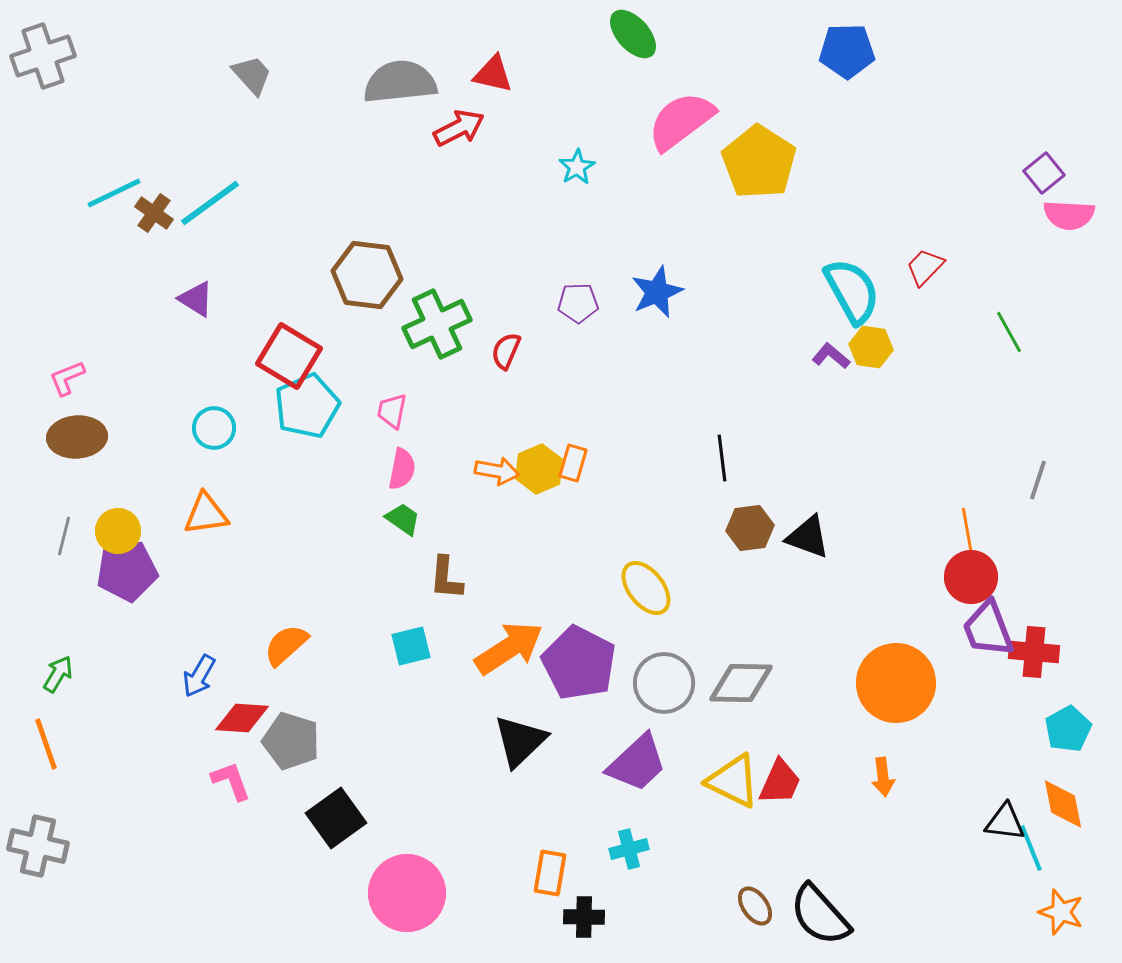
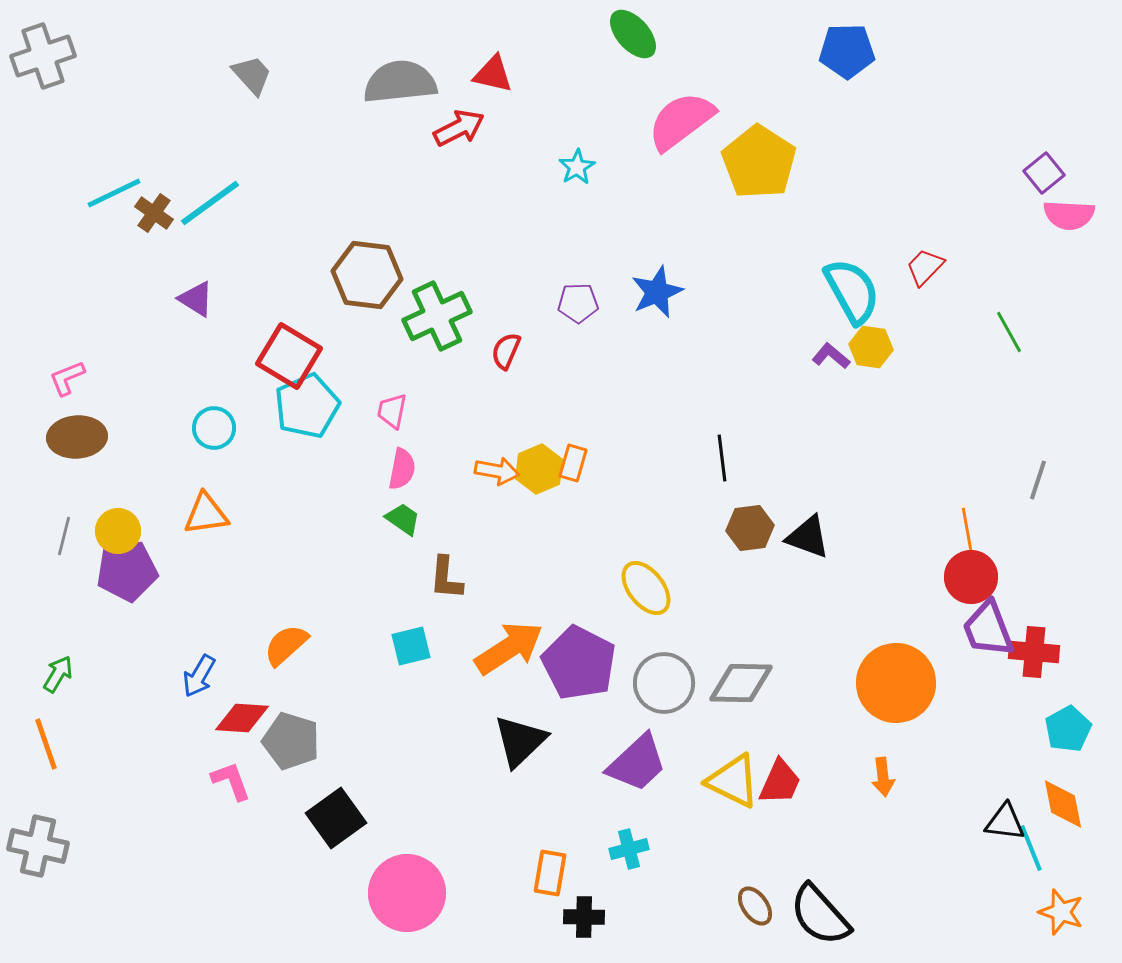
green cross at (437, 324): moved 8 px up
